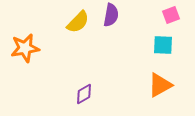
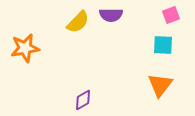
purple semicircle: rotated 80 degrees clockwise
orange triangle: rotated 24 degrees counterclockwise
purple diamond: moved 1 px left, 6 px down
